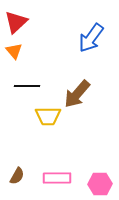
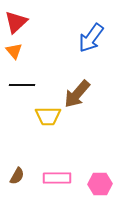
black line: moved 5 px left, 1 px up
